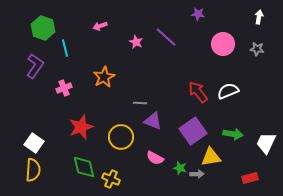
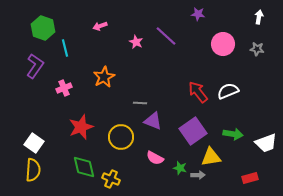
purple line: moved 1 px up
white trapezoid: rotated 135 degrees counterclockwise
gray arrow: moved 1 px right, 1 px down
